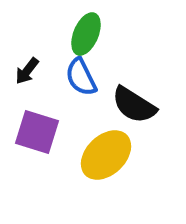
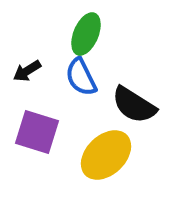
black arrow: rotated 20 degrees clockwise
